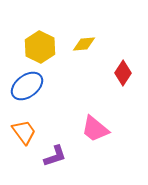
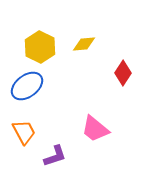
orange trapezoid: rotated 8 degrees clockwise
